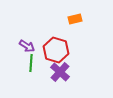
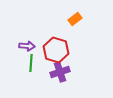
orange rectangle: rotated 24 degrees counterclockwise
purple arrow: rotated 28 degrees counterclockwise
purple cross: rotated 30 degrees clockwise
